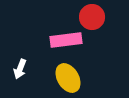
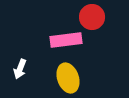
yellow ellipse: rotated 12 degrees clockwise
